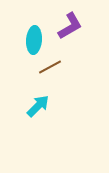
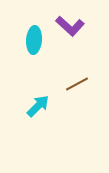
purple L-shape: rotated 72 degrees clockwise
brown line: moved 27 px right, 17 px down
